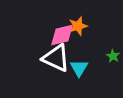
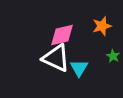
orange star: moved 24 px right
